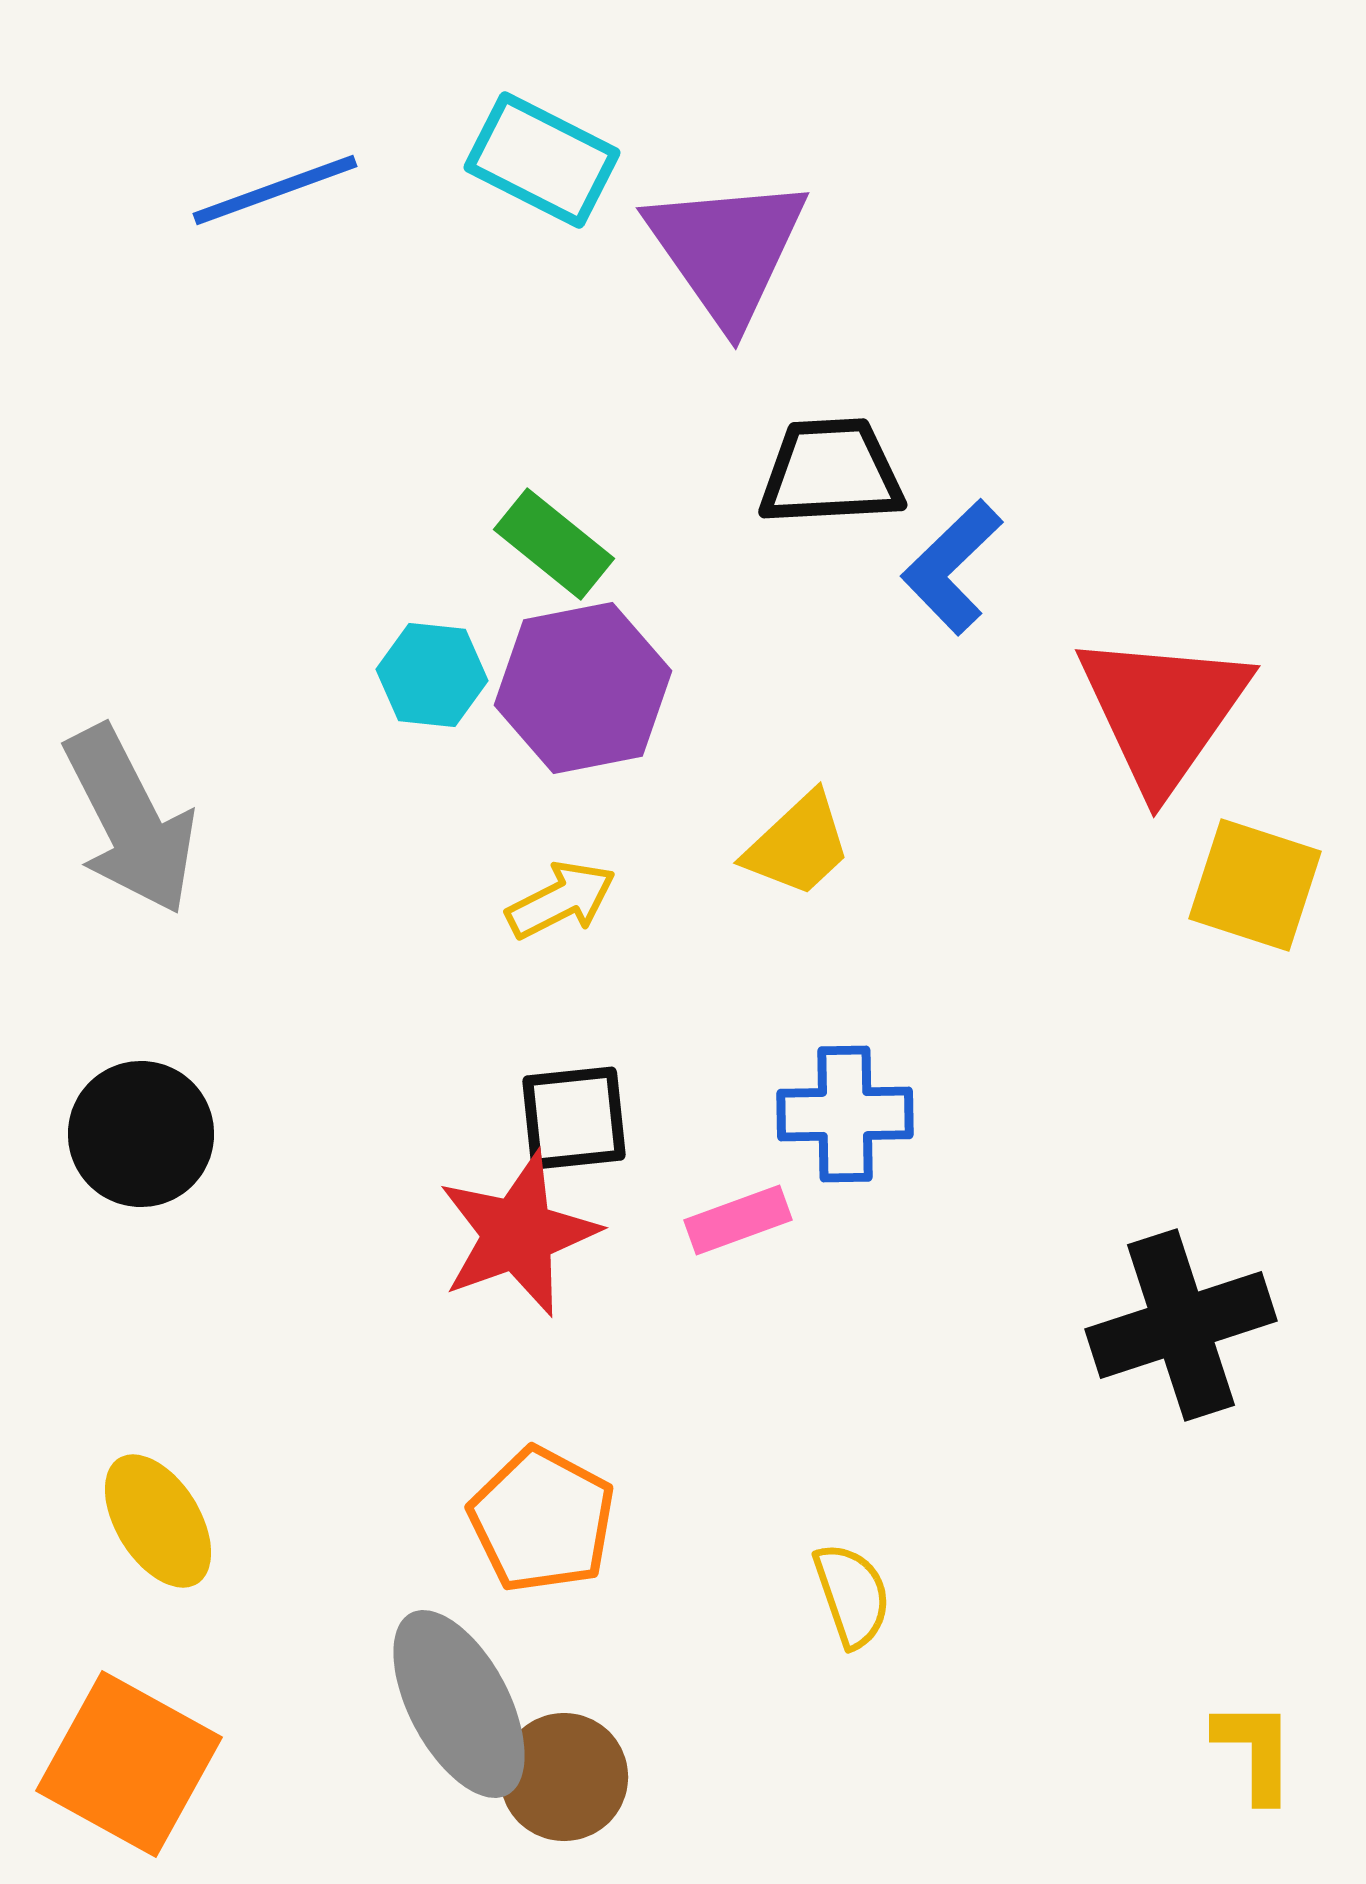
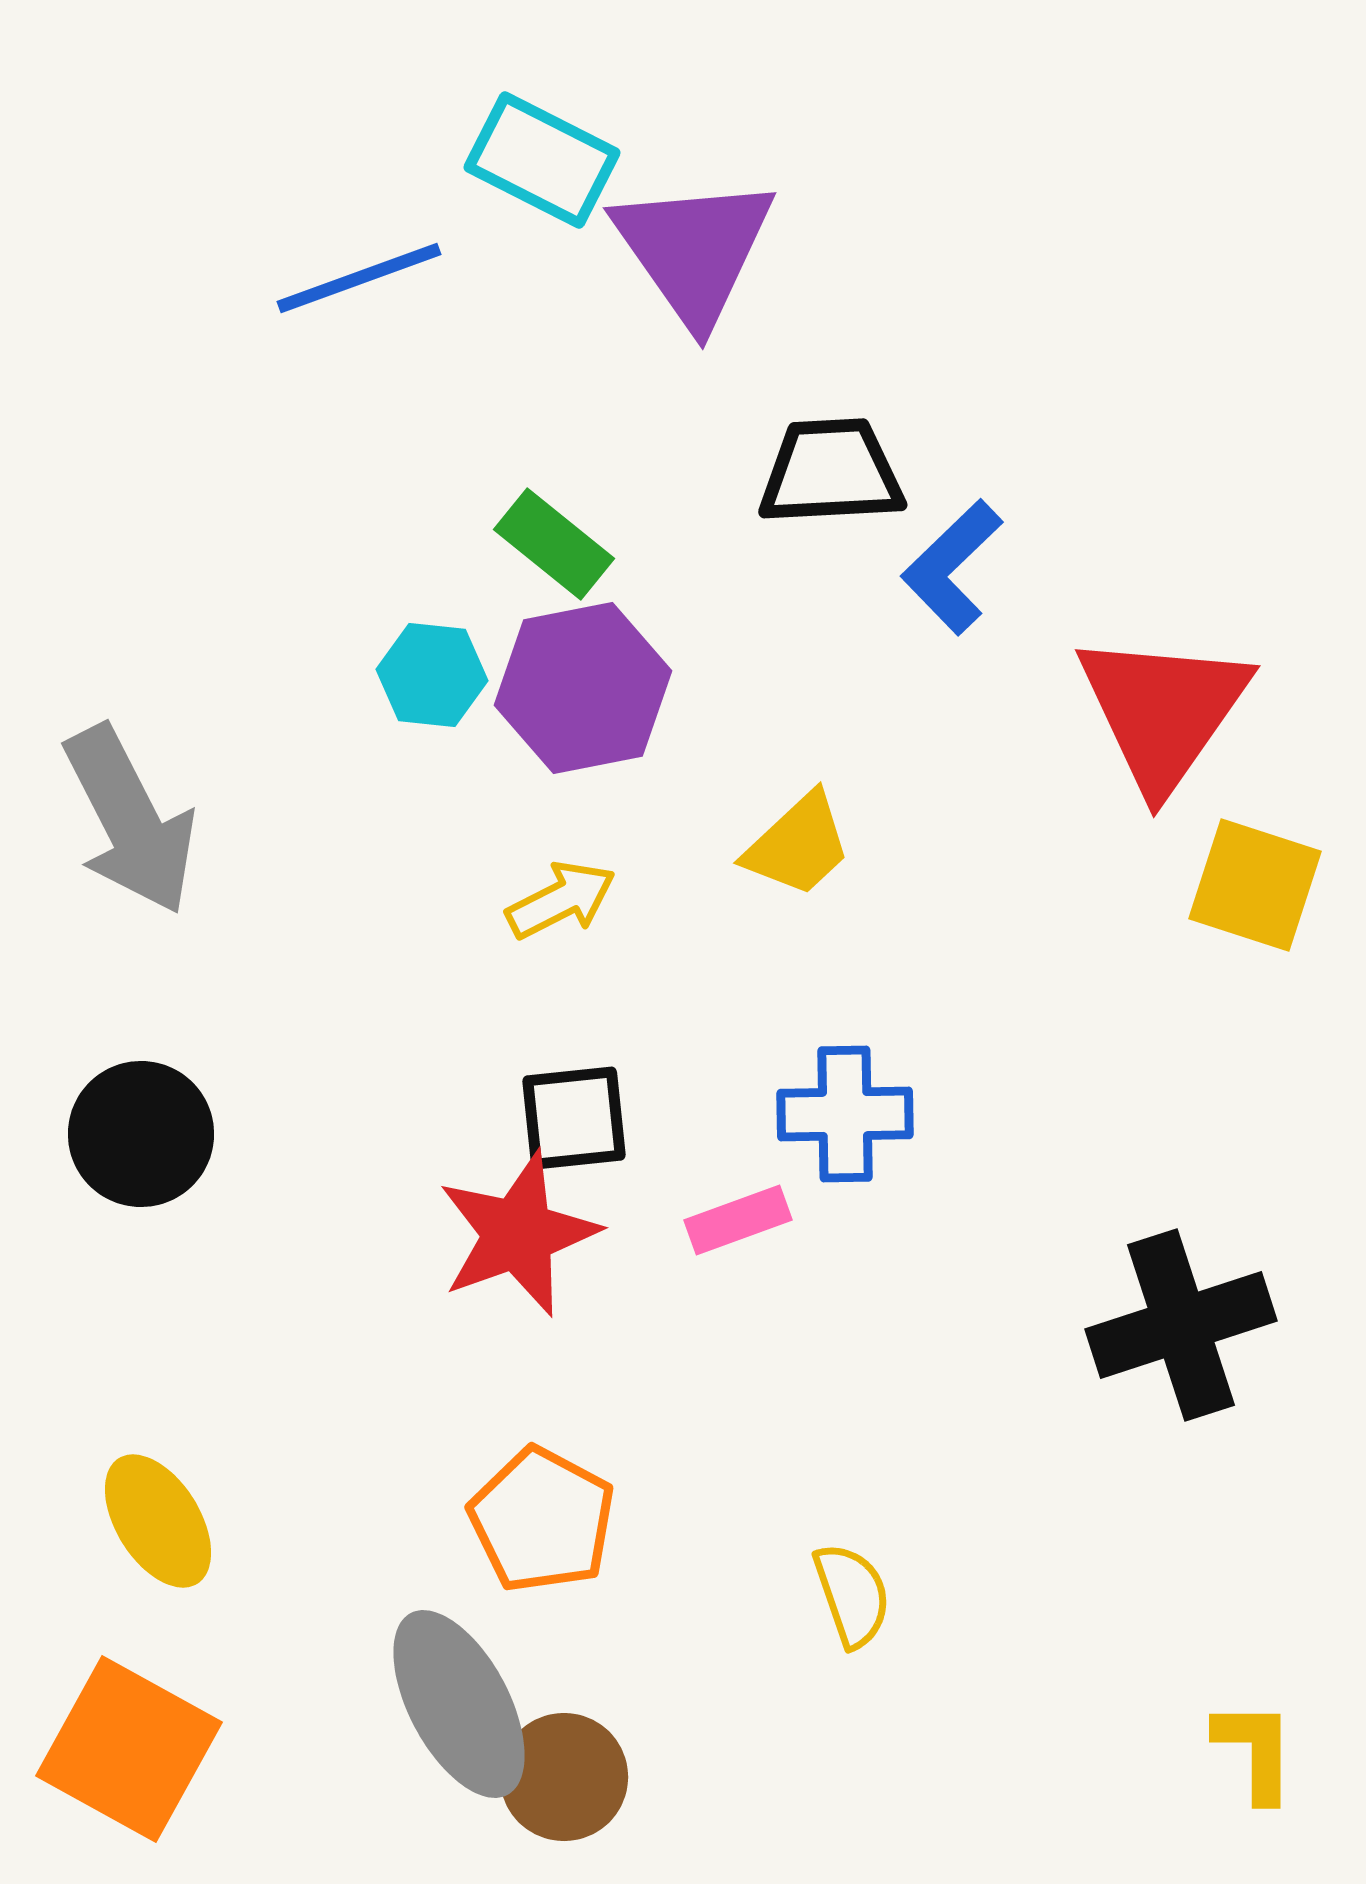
blue line: moved 84 px right, 88 px down
purple triangle: moved 33 px left
orange square: moved 15 px up
